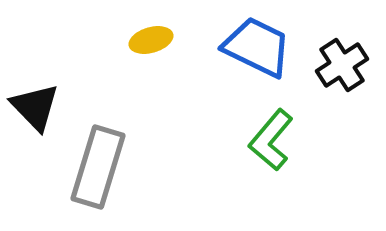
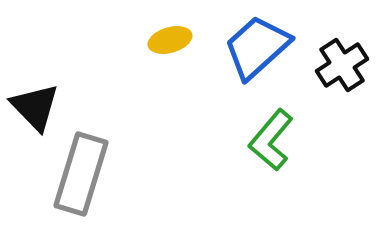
yellow ellipse: moved 19 px right
blue trapezoid: rotated 68 degrees counterclockwise
gray rectangle: moved 17 px left, 7 px down
